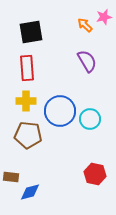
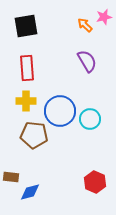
black square: moved 5 px left, 6 px up
brown pentagon: moved 6 px right
red hexagon: moved 8 px down; rotated 10 degrees clockwise
